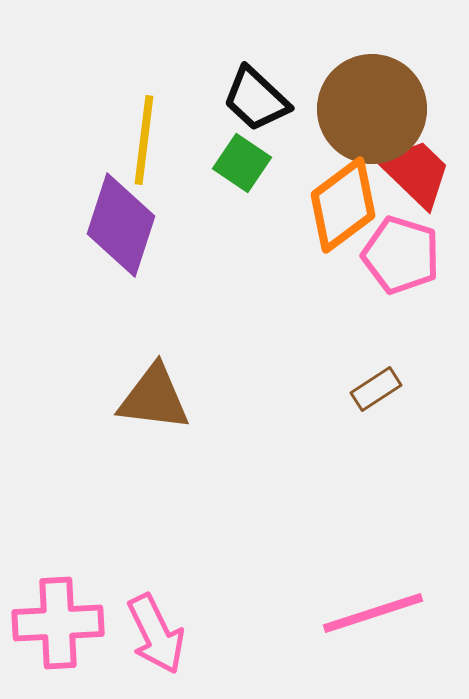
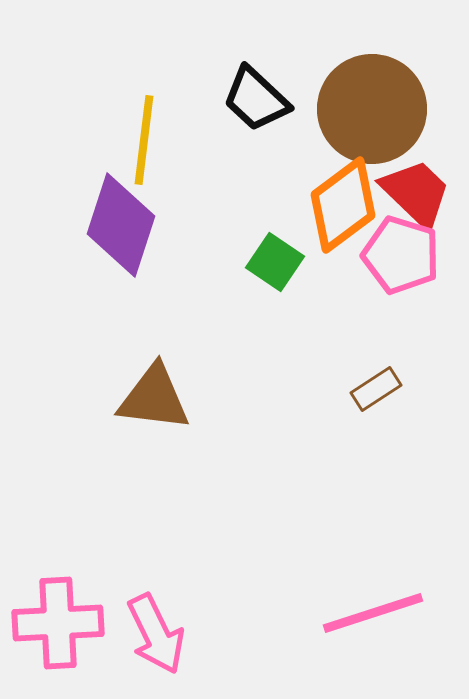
green square: moved 33 px right, 99 px down
red trapezoid: moved 20 px down
